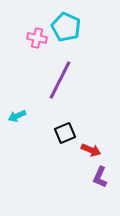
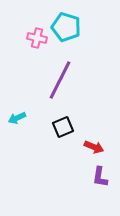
cyan pentagon: rotated 8 degrees counterclockwise
cyan arrow: moved 2 px down
black square: moved 2 px left, 6 px up
red arrow: moved 3 px right, 3 px up
purple L-shape: rotated 15 degrees counterclockwise
